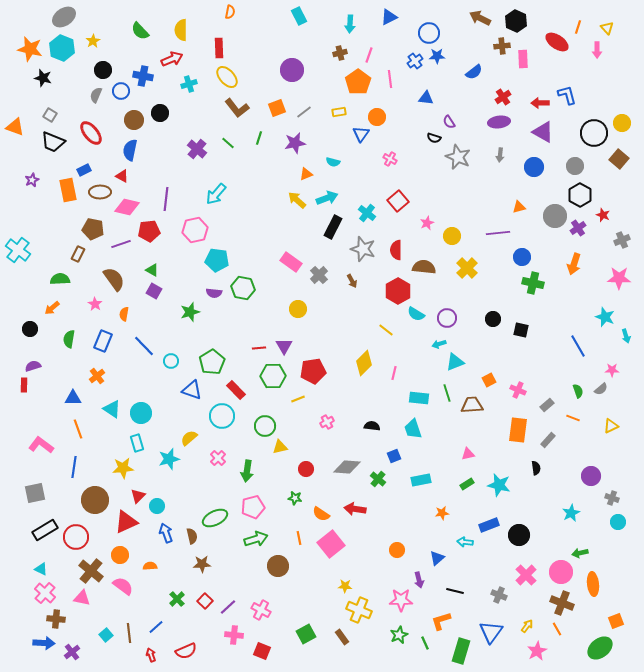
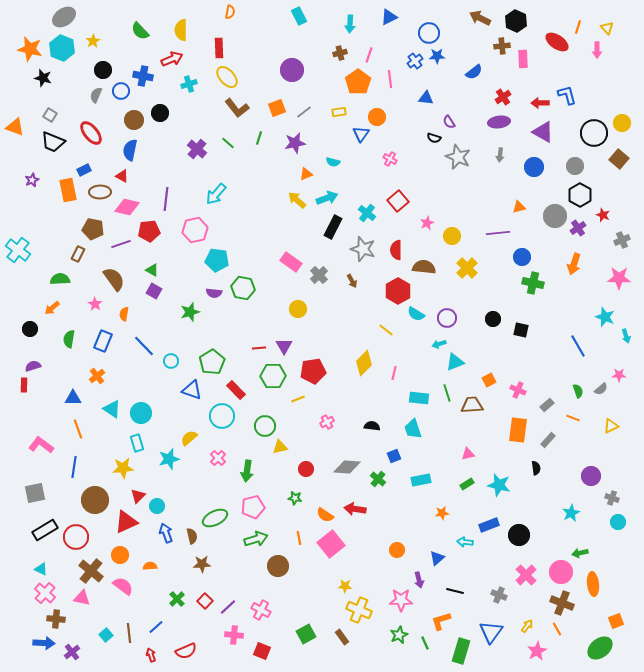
pink star at (612, 370): moved 7 px right, 5 px down
orange semicircle at (321, 514): moved 4 px right, 1 px down
